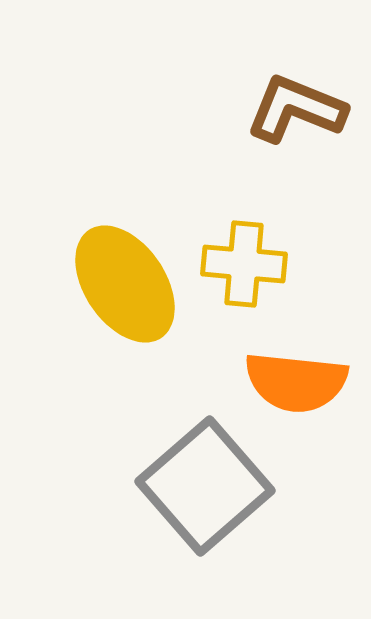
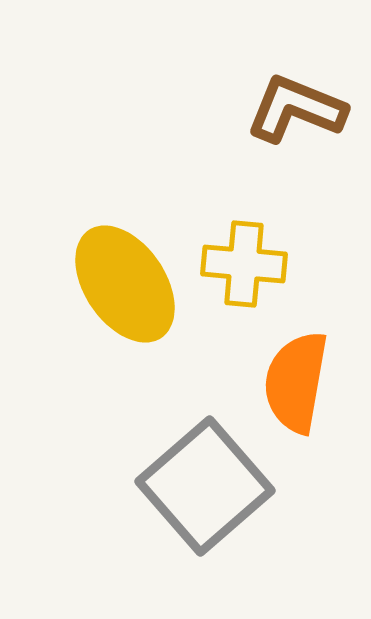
orange semicircle: rotated 94 degrees clockwise
